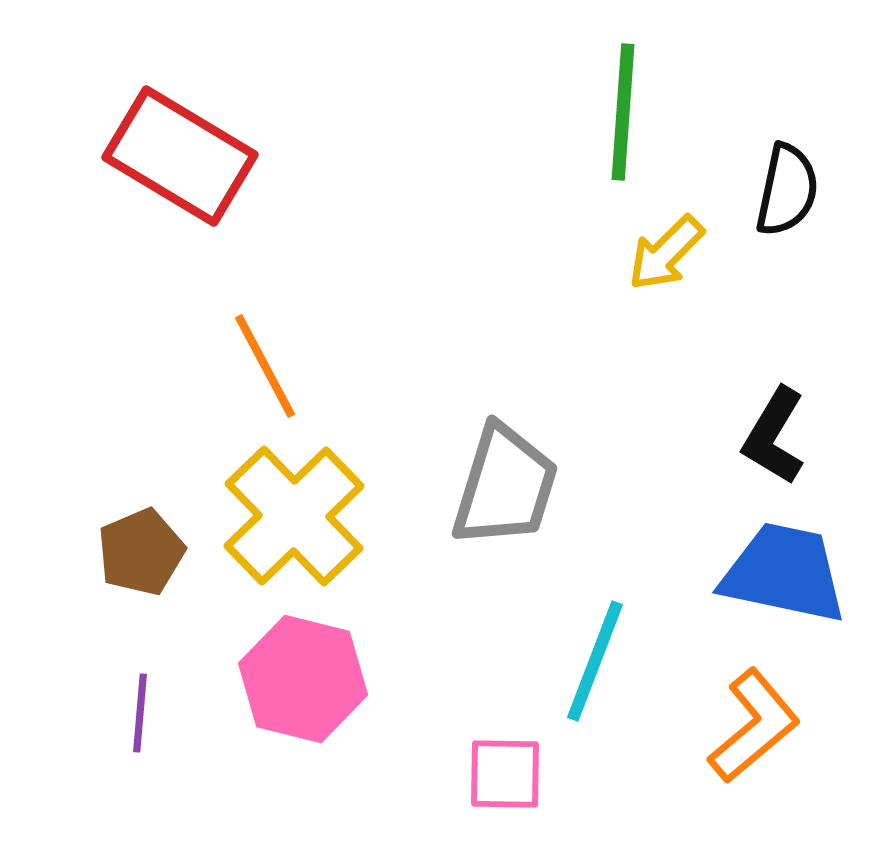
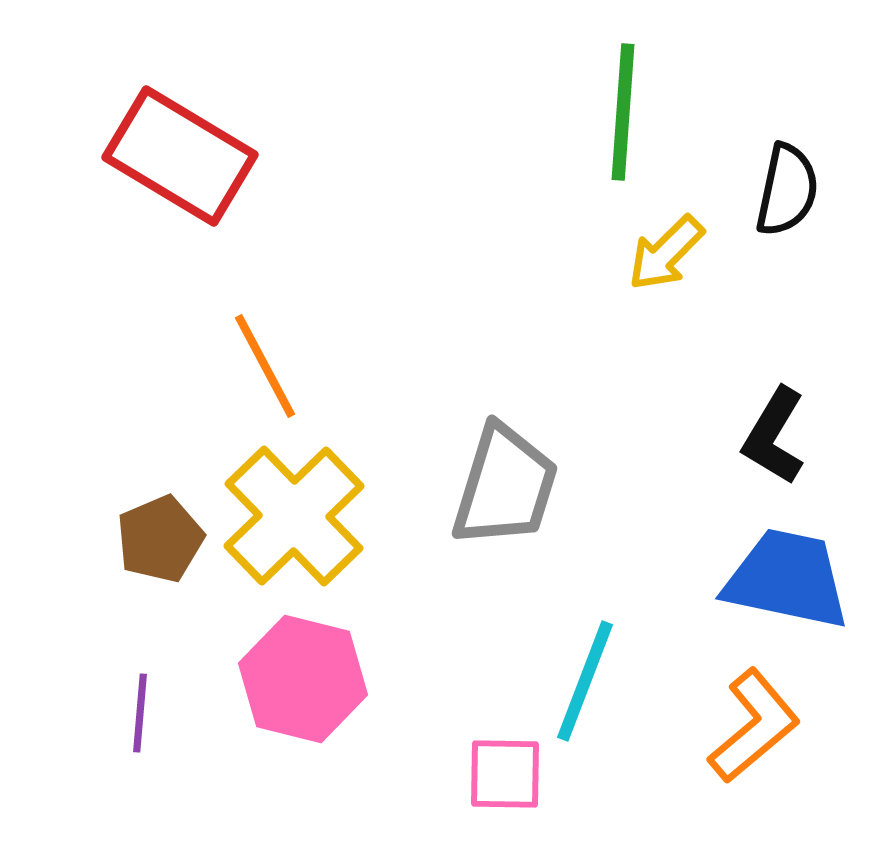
brown pentagon: moved 19 px right, 13 px up
blue trapezoid: moved 3 px right, 6 px down
cyan line: moved 10 px left, 20 px down
